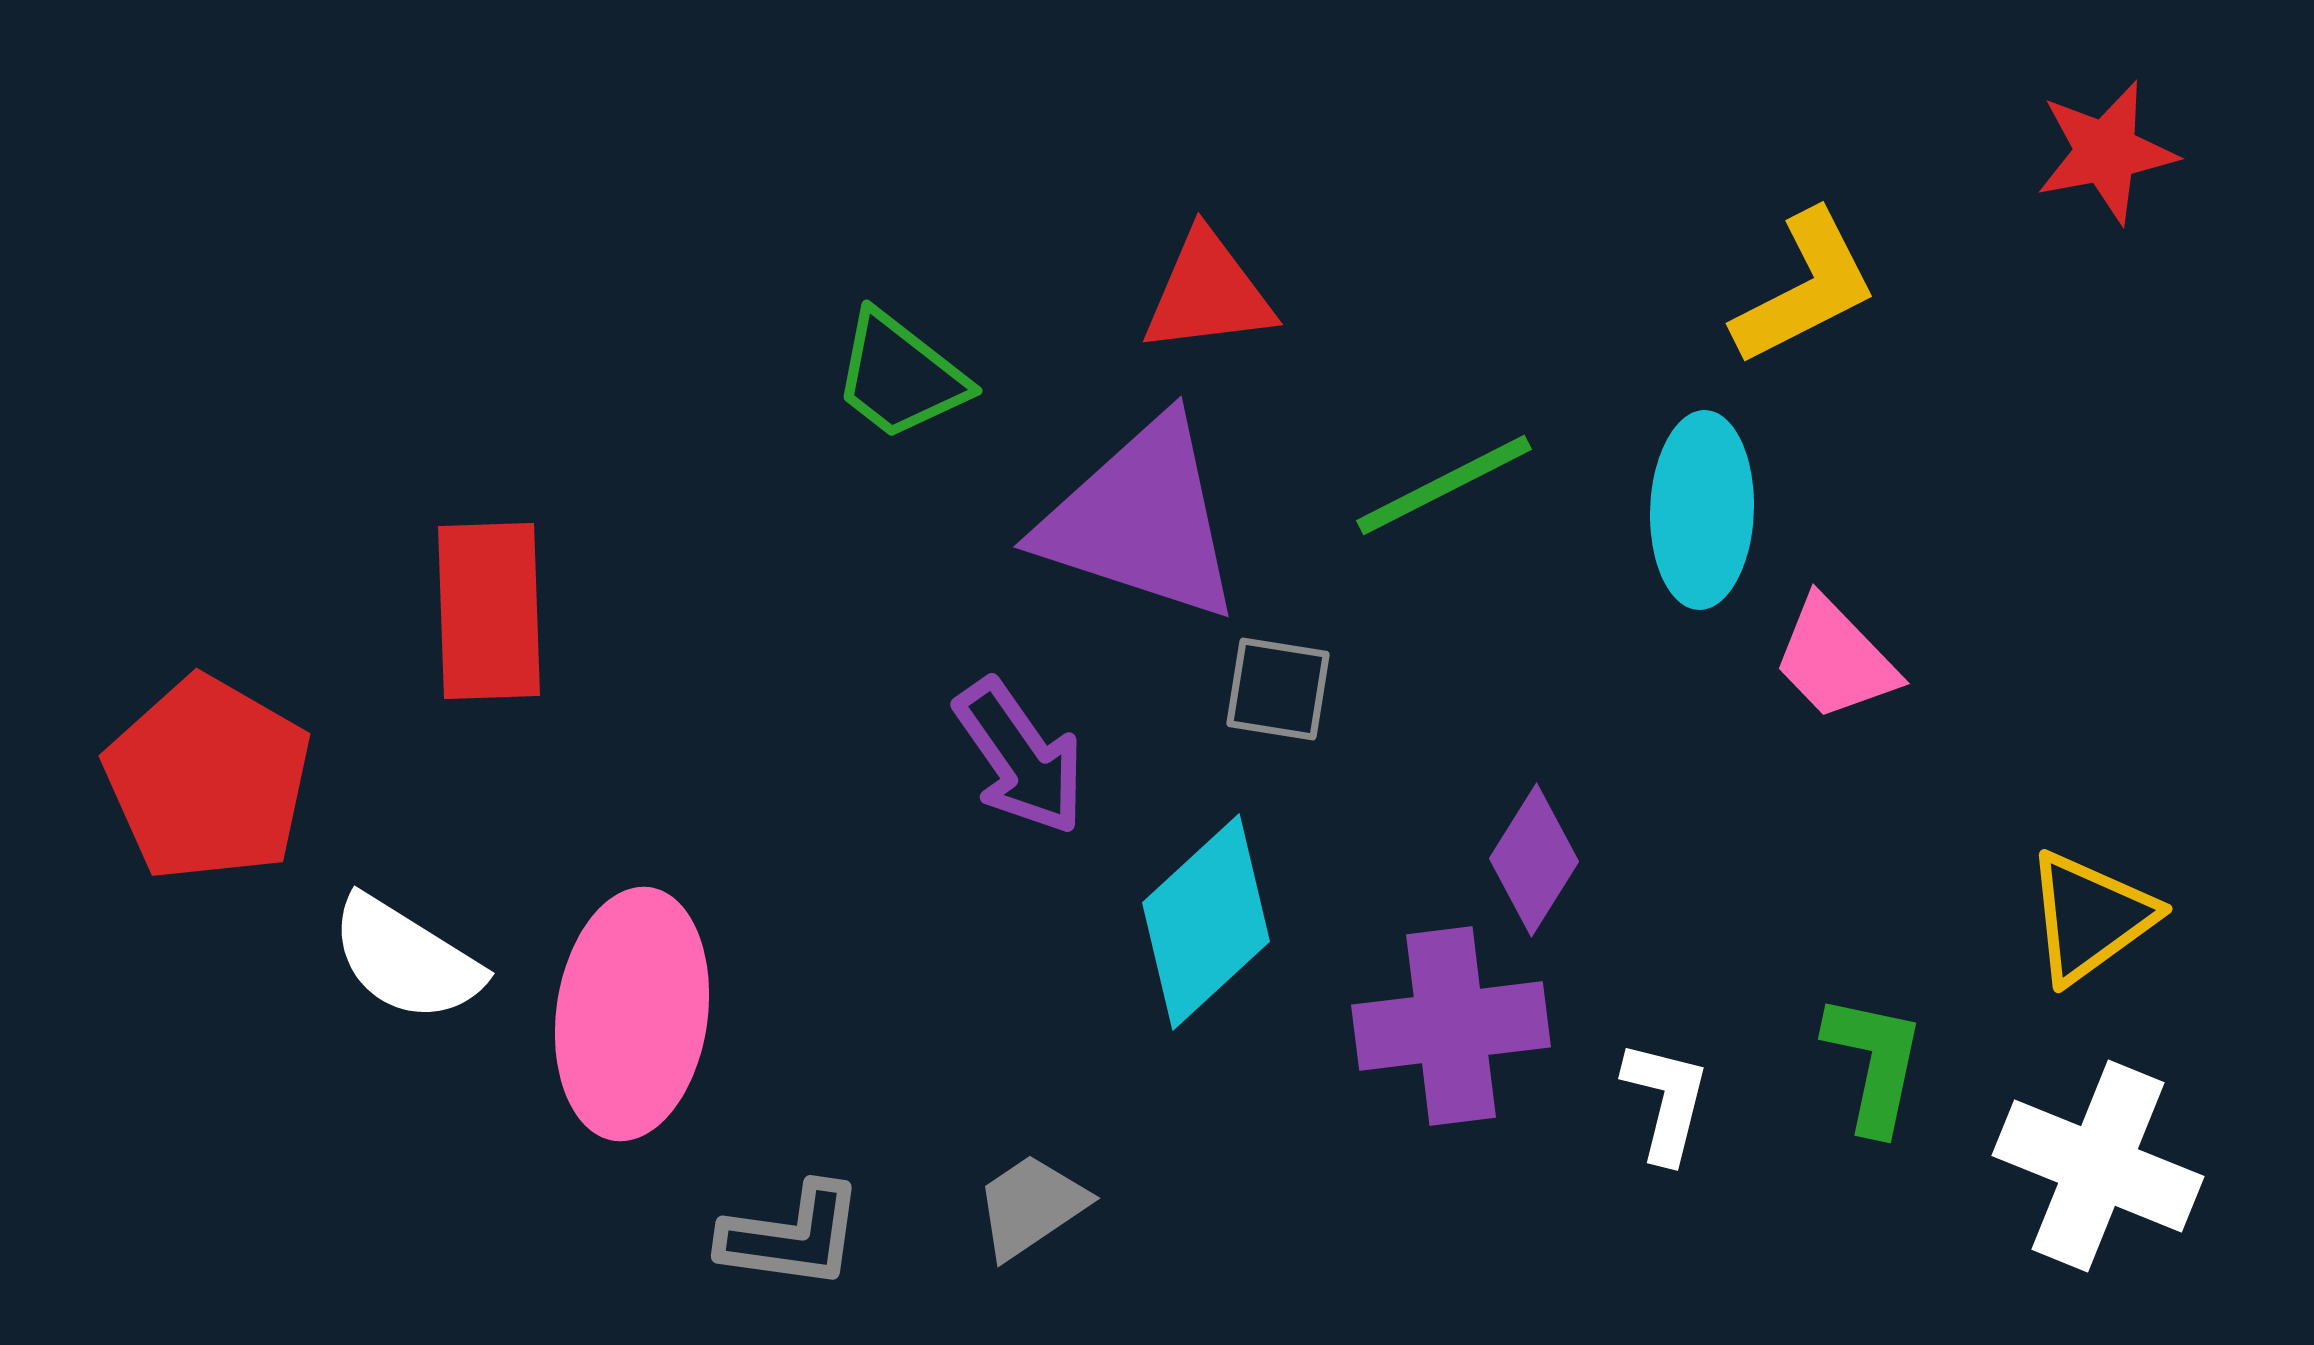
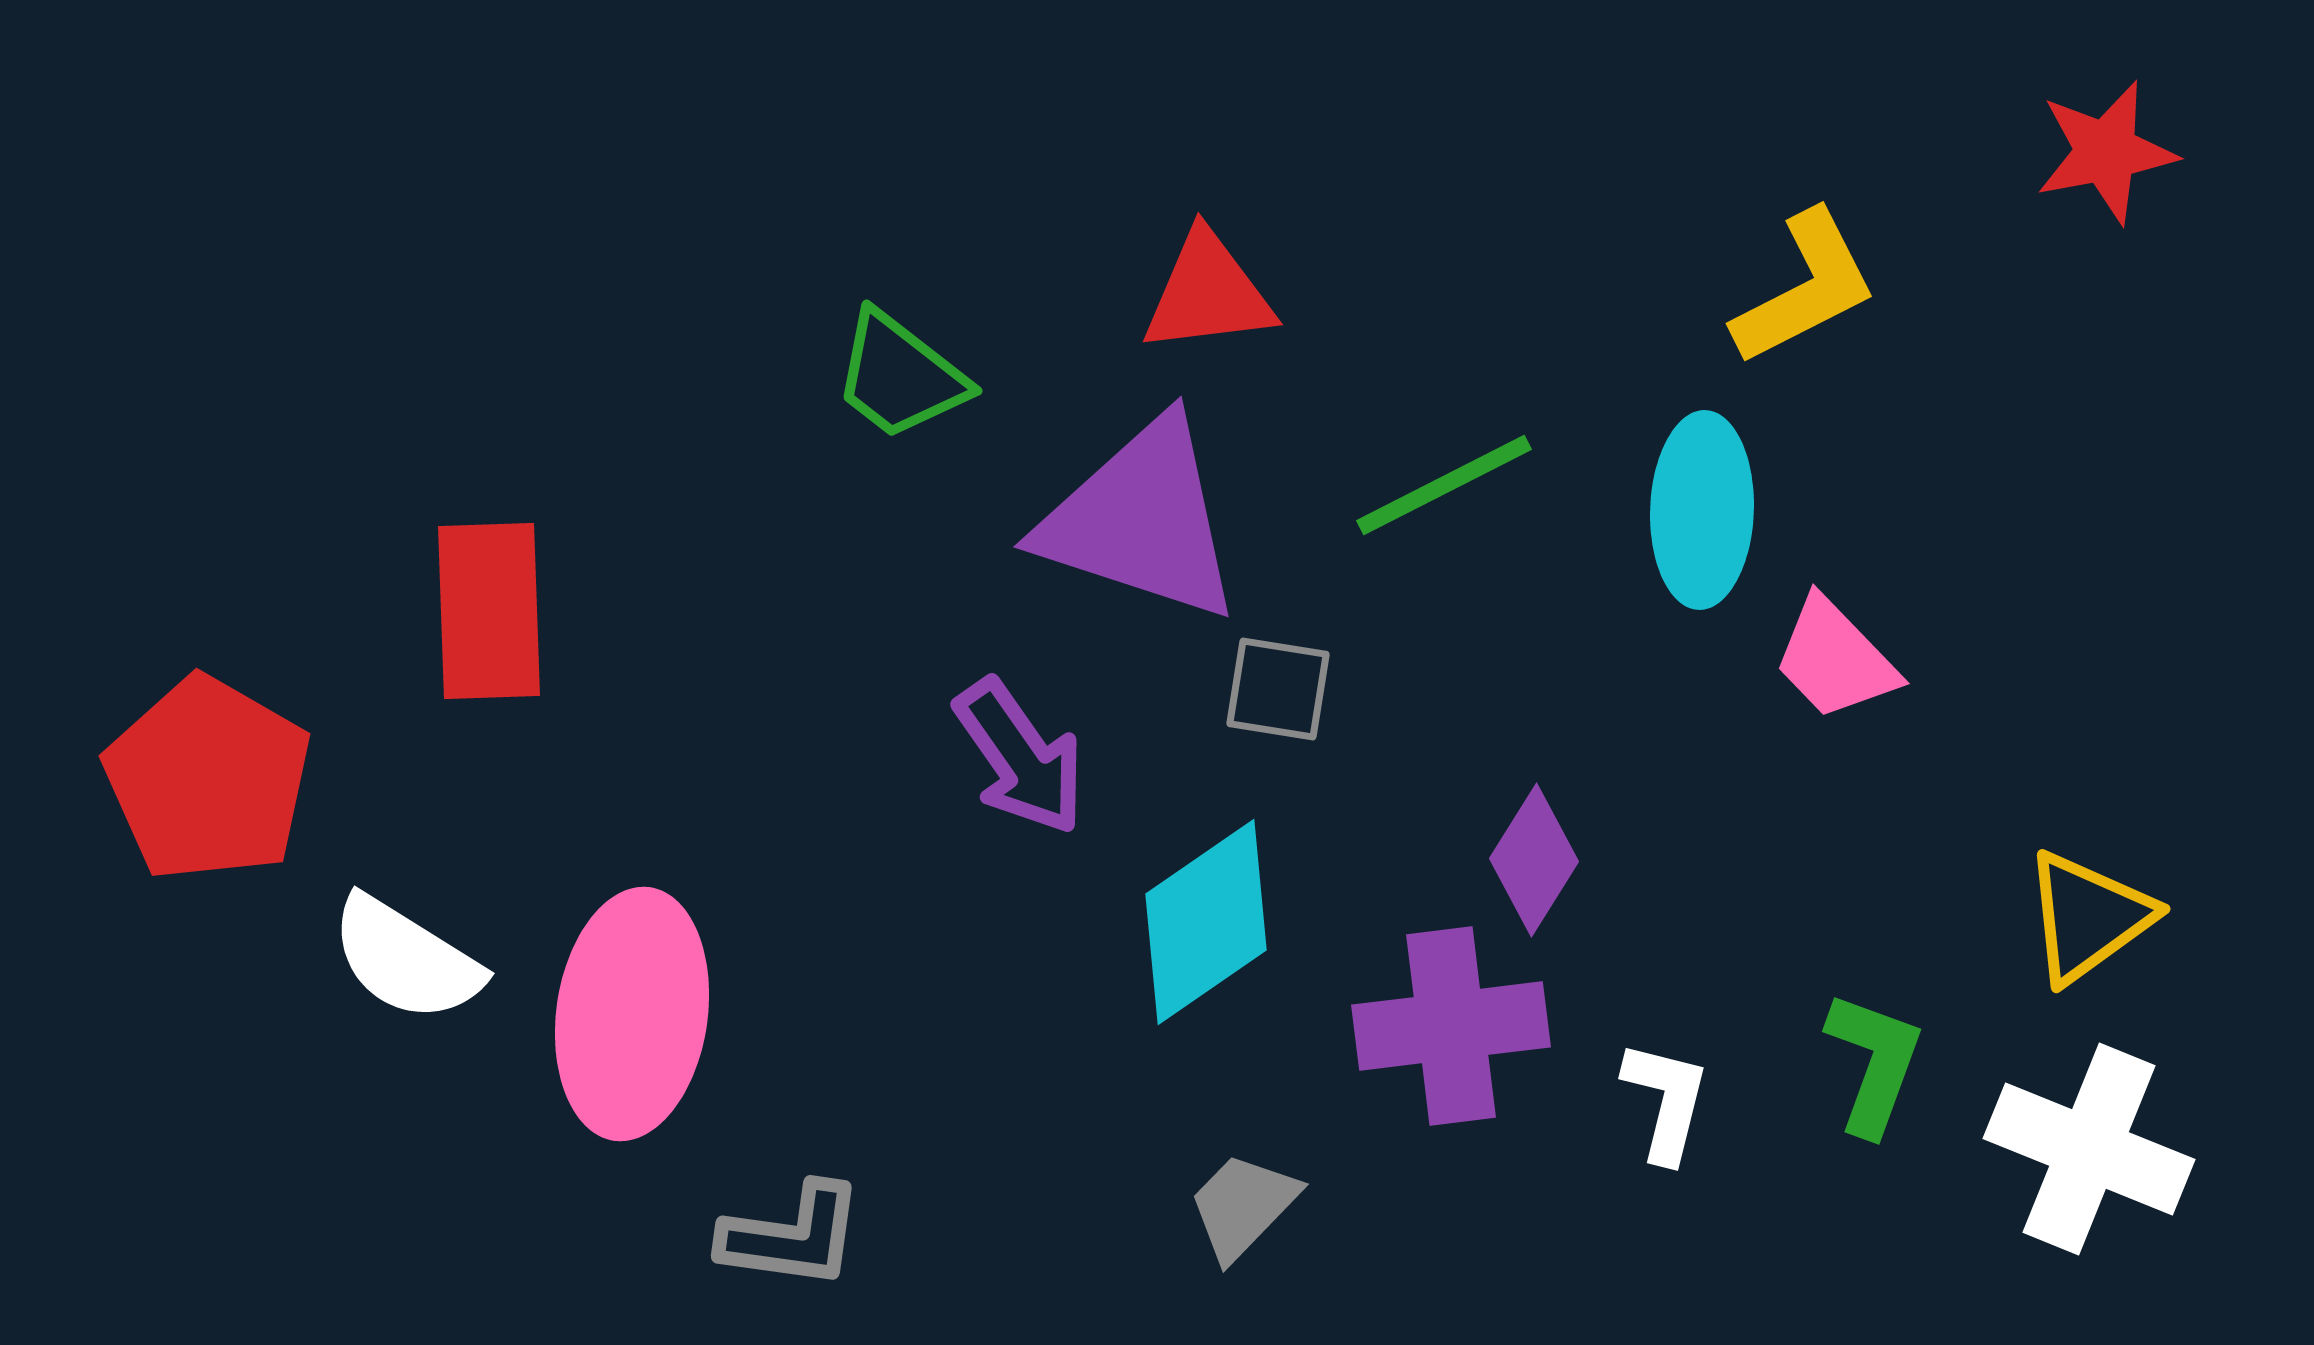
yellow triangle: moved 2 px left
cyan diamond: rotated 8 degrees clockwise
green L-shape: rotated 8 degrees clockwise
white cross: moved 9 px left, 17 px up
gray trapezoid: moved 212 px right; rotated 12 degrees counterclockwise
